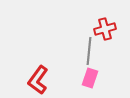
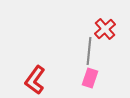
red cross: rotated 25 degrees counterclockwise
red L-shape: moved 3 px left
